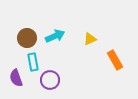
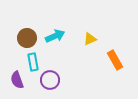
purple semicircle: moved 1 px right, 2 px down
